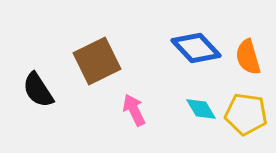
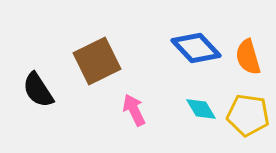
yellow pentagon: moved 2 px right, 1 px down
